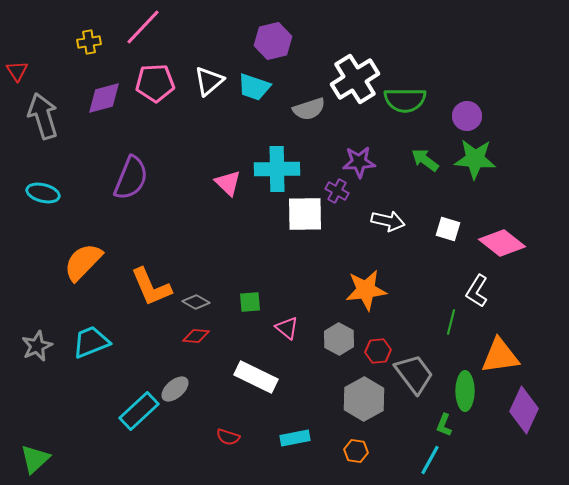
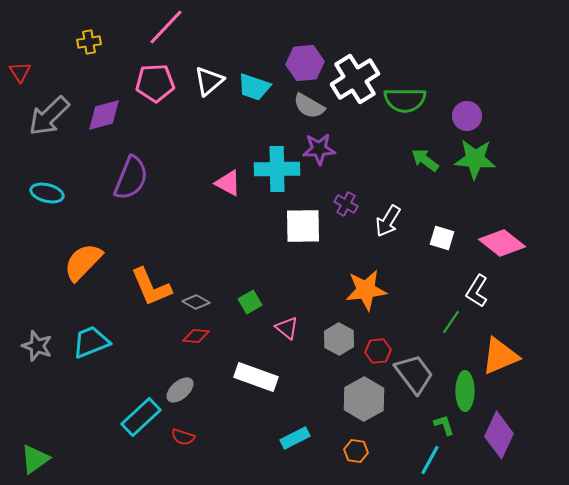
pink line at (143, 27): moved 23 px right
purple hexagon at (273, 41): moved 32 px right, 22 px down; rotated 9 degrees clockwise
red triangle at (17, 71): moved 3 px right, 1 px down
purple diamond at (104, 98): moved 17 px down
gray semicircle at (309, 109): moved 3 px up; rotated 48 degrees clockwise
gray arrow at (43, 116): moved 6 px right; rotated 117 degrees counterclockwise
purple star at (359, 162): moved 40 px left, 13 px up
pink triangle at (228, 183): rotated 16 degrees counterclockwise
purple cross at (337, 191): moved 9 px right, 13 px down
cyan ellipse at (43, 193): moved 4 px right
white square at (305, 214): moved 2 px left, 12 px down
white arrow at (388, 221): rotated 108 degrees clockwise
white square at (448, 229): moved 6 px left, 9 px down
green square at (250, 302): rotated 25 degrees counterclockwise
green line at (451, 322): rotated 20 degrees clockwise
gray star at (37, 346): rotated 28 degrees counterclockwise
orange triangle at (500, 356): rotated 15 degrees counterclockwise
white rectangle at (256, 377): rotated 6 degrees counterclockwise
gray ellipse at (175, 389): moved 5 px right, 1 px down
purple diamond at (524, 410): moved 25 px left, 25 px down
cyan rectangle at (139, 411): moved 2 px right, 6 px down
green L-shape at (444, 425): rotated 140 degrees clockwise
red semicircle at (228, 437): moved 45 px left
cyan rectangle at (295, 438): rotated 16 degrees counterclockwise
green triangle at (35, 459): rotated 8 degrees clockwise
